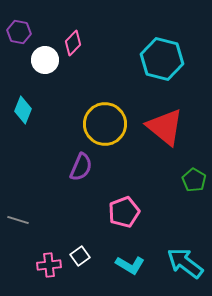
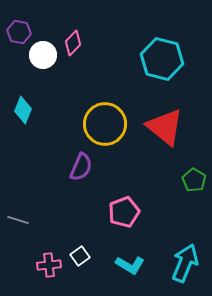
white circle: moved 2 px left, 5 px up
cyan arrow: rotated 75 degrees clockwise
